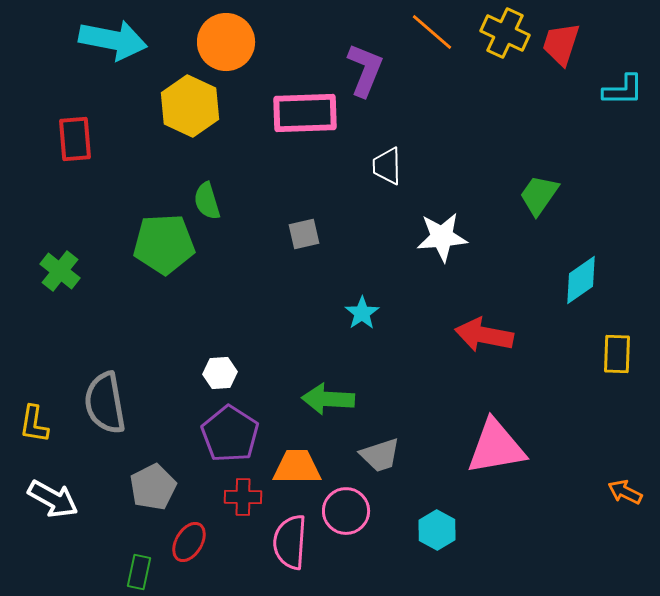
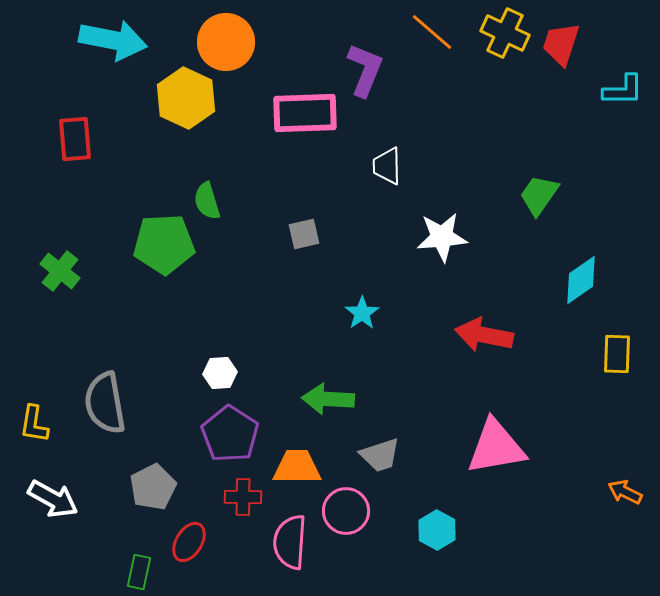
yellow hexagon: moved 4 px left, 8 px up
